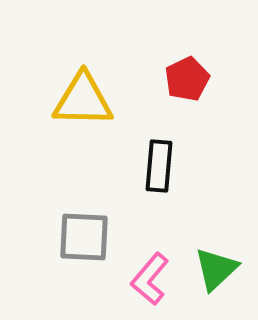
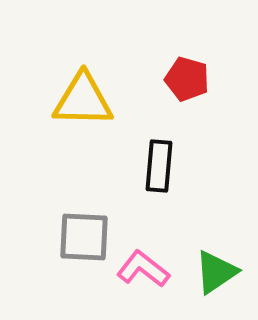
red pentagon: rotated 30 degrees counterclockwise
green triangle: moved 3 px down; rotated 9 degrees clockwise
pink L-shape: moved 7 px left, 10 px up; rotated 88 degrees clockwise
